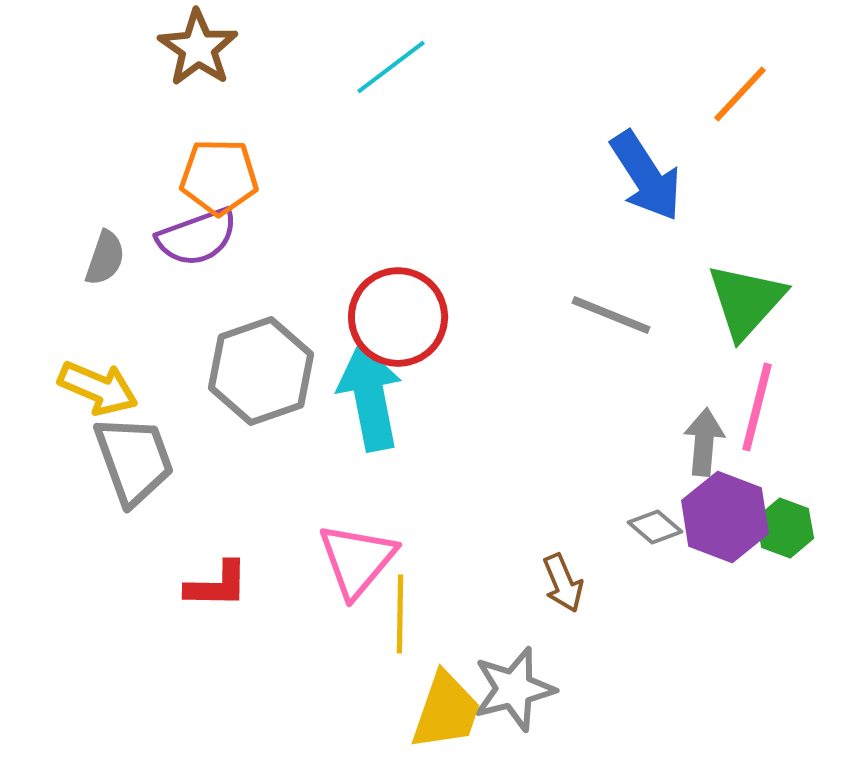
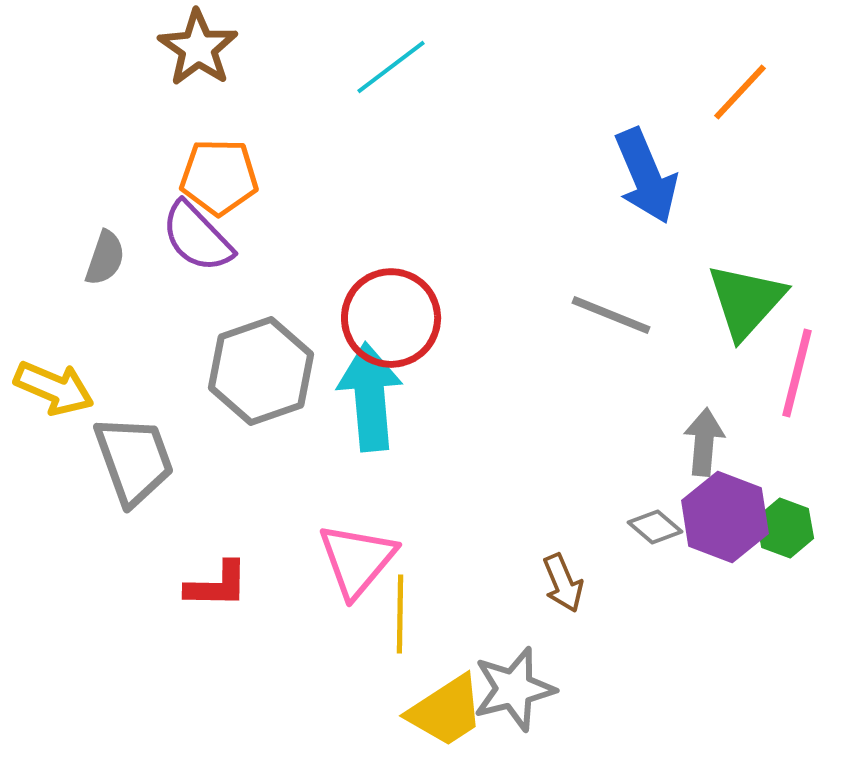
orange line: moved 2 px up
blue arrow: rotated 10 degrees clockwise
purple semicircle: rotated 66 degrees clockwise
red circle: moved 7 px left, 1 px down
yellow arrow: moved 44 px left
cyan arrow: rotated 6 degrees clockwise
pink line: moved 40 px right, 34 px up
yellow trapezoid: rotated 38 degrees clockwise
